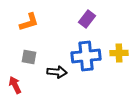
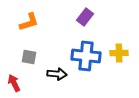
purple rectangle: moved 2 px left, 2 px up
blue cross: rotated 12 degrees clockwise
black arrow: moved 2 px down
red arrow: moved 1 px left, 2 px up
